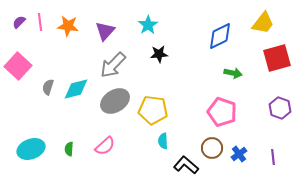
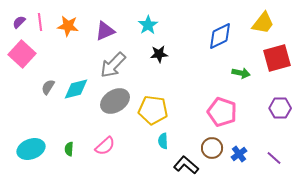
purple triangle: rotated 25 degrees clockwise
pink square: moved 4 px right, 12 px up
green arrow: moved 8 px right
gray semicircle: rotated 14 degrees clockwise
purple hexagon: rotated 20 degrees counterclockwise
purple line: moved 1 px right, 1 px down; rotated 42 degrees counterclockwise
